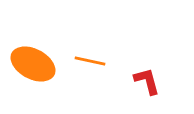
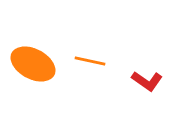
red L-shape: rotated 140 degrees clockwise
